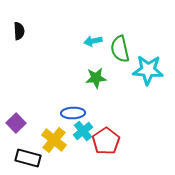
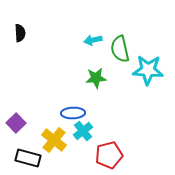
black semicircle: moved 1 px right, 2 px down
cyan arrow: moved 1 px up
red pentagon: moved 3 px right, 14 px down; rotated 20 degrees clockwise
